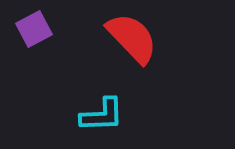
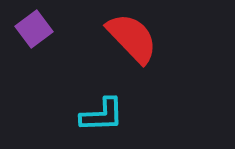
purple square: rotated 9 degrees counterclockwise
